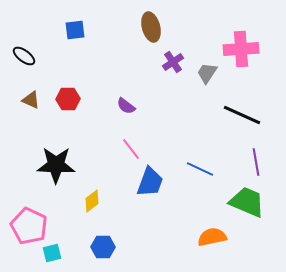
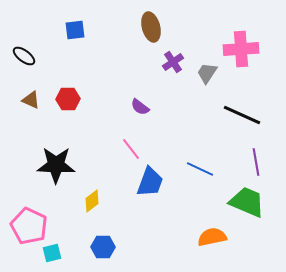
purple semicircle: moved 14 px right, 1 px down
